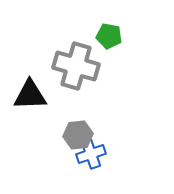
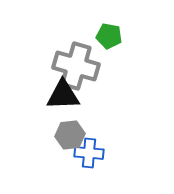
black triangle: moved 33 px right
gray hexagon: moved 8 px left
blue cross: moved 2 px left, 1 px up; rotated 24 degrees clockwise
